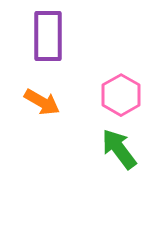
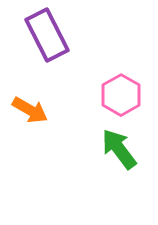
purple rectangle: moved 1 px left, 1 px up; rotated 27 degrees counterclockwise
orange arrow: moved 12 px left, 8 px down
